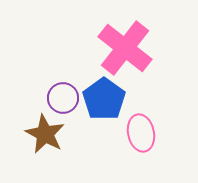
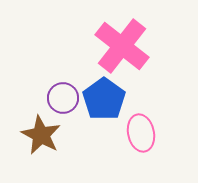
pink cross: moved 3 px left, 2 px up
brown star: moved 4 px left, 1 px down
